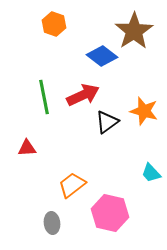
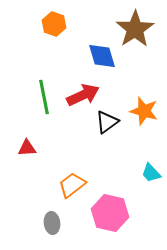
brown star: moved 1 px right, 2 px up
blue diamond: rotated 36 degrees clockwise
